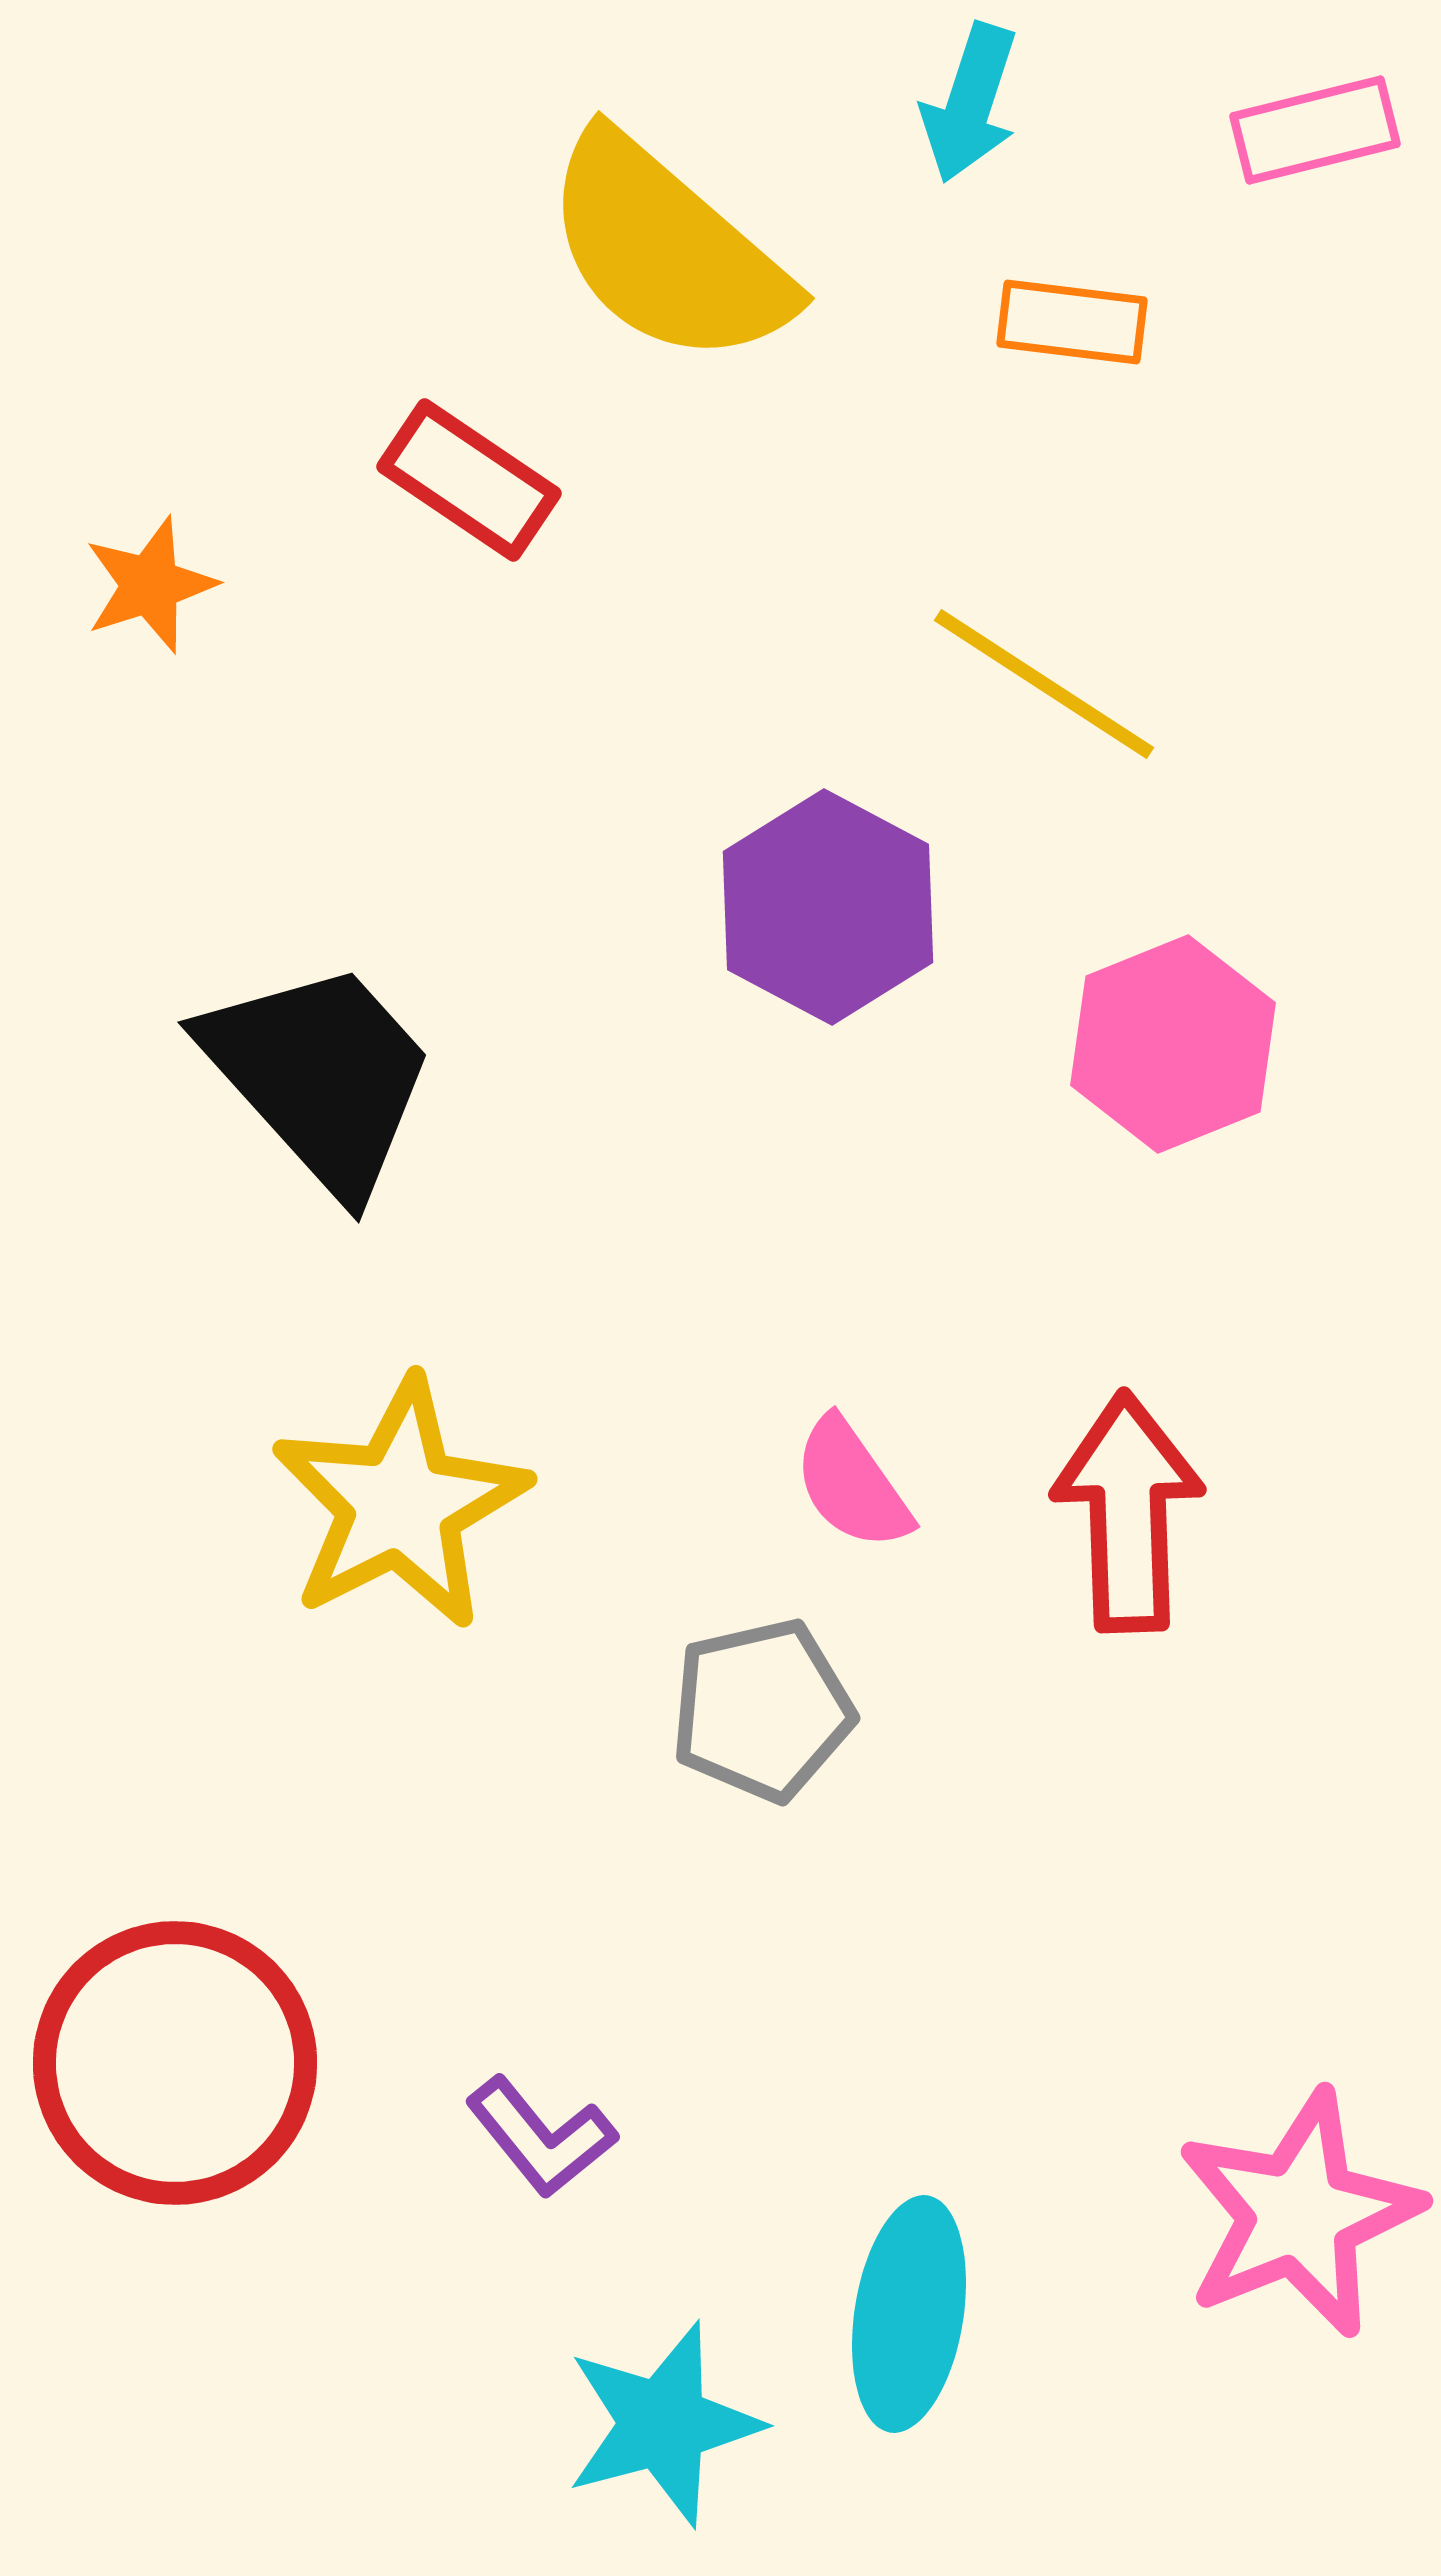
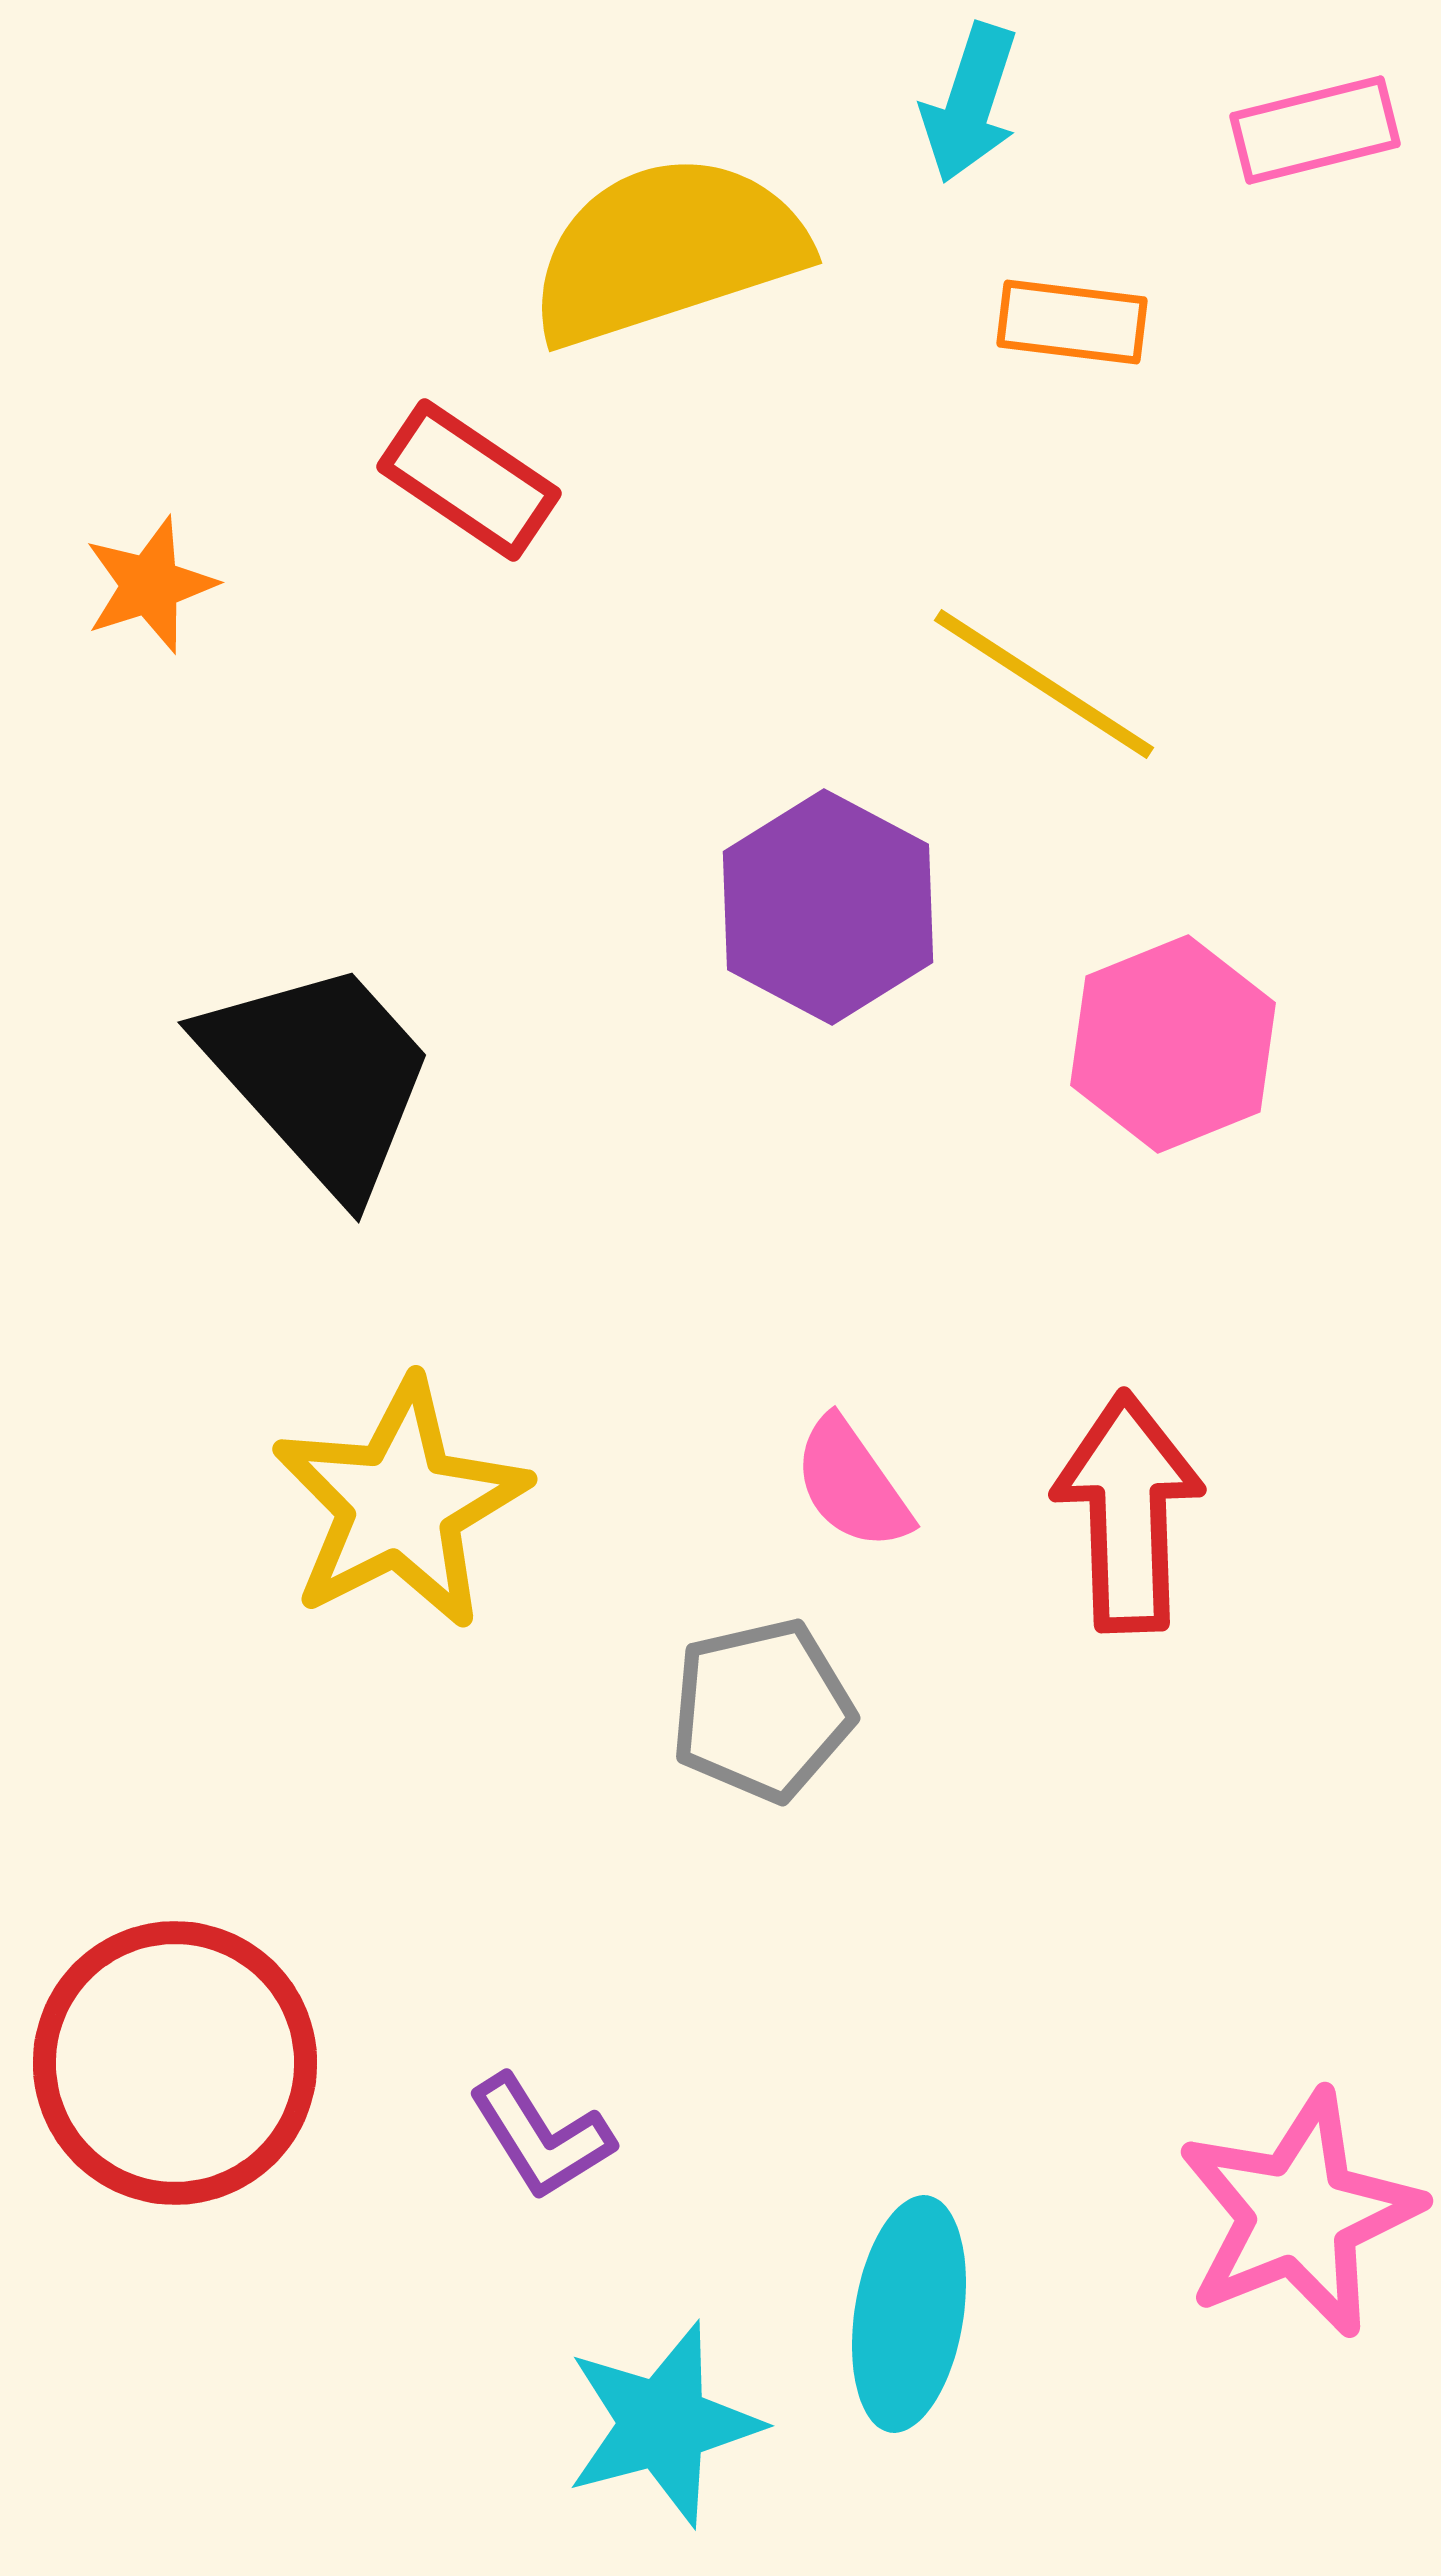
yellow semicircle: rotated 121 degrees clockwise
purple L-shape: rotated 7 degrees clockwise
